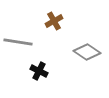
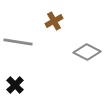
gray diamond: rotated 8 degrees counterclockwise
black cross: moved 24 px left, 14 px down; rotated 18 degrees clockwise
